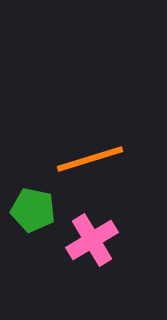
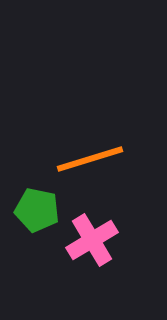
green pentagon: moved 4 px right
